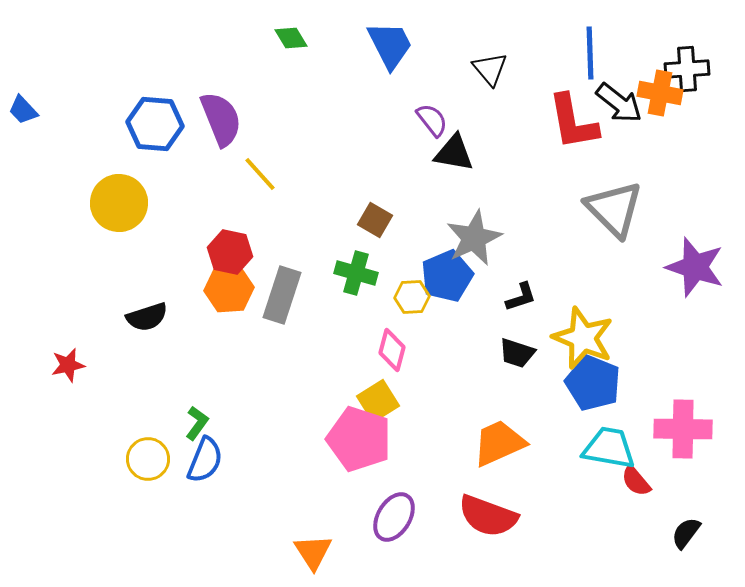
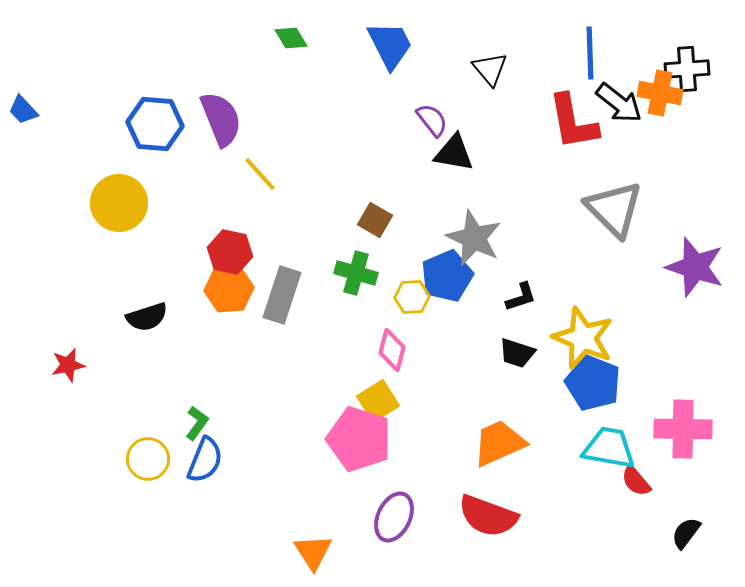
gray star at (474, 238): rotated 22 degrees counterclockwise
purple ellipse at (394, 517): rotated 6 degrees counterclockwise
